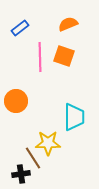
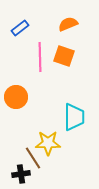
orange circle: moved 4 px up
